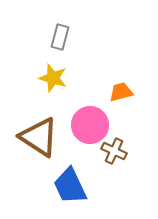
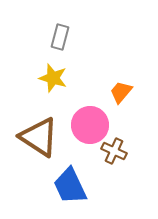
orange trapezoid: rotated 35 degrees counterclockwise
